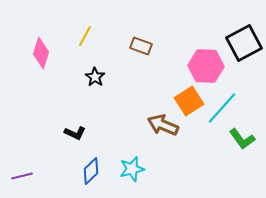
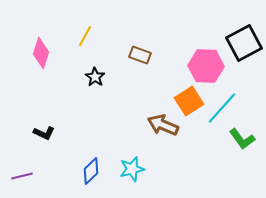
brown rectangle: moved 1 px left, 9 px down
black L-shape: moved 31 px left
